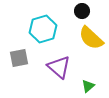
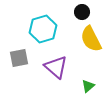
black circle: moved 1 px down
yellow semicircle: moved 1 px down; rotated 20 degrees clockwise
purple triangle: moved 3 px left
